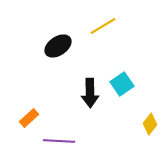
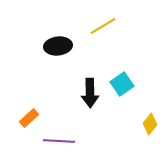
black ellipse: rotated 28 degrees clockwise
